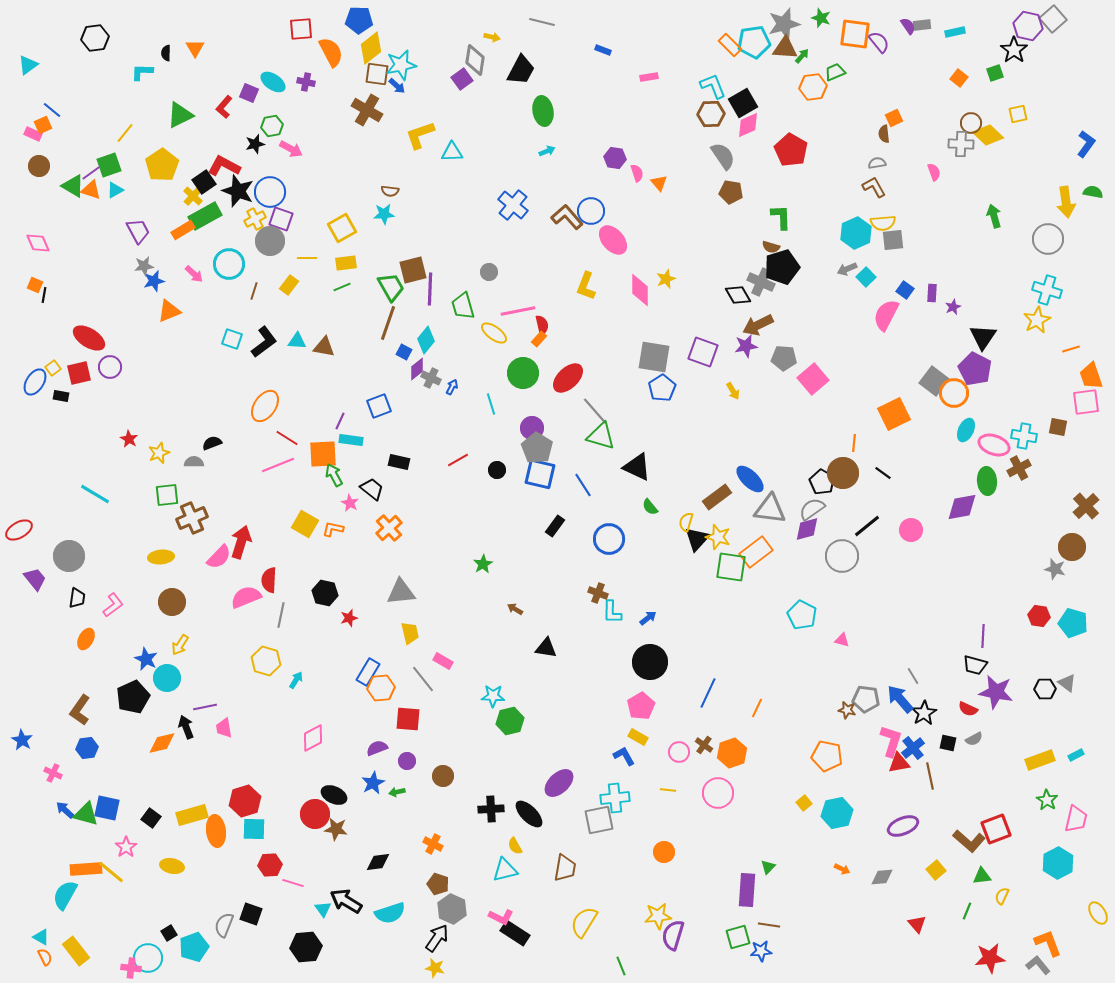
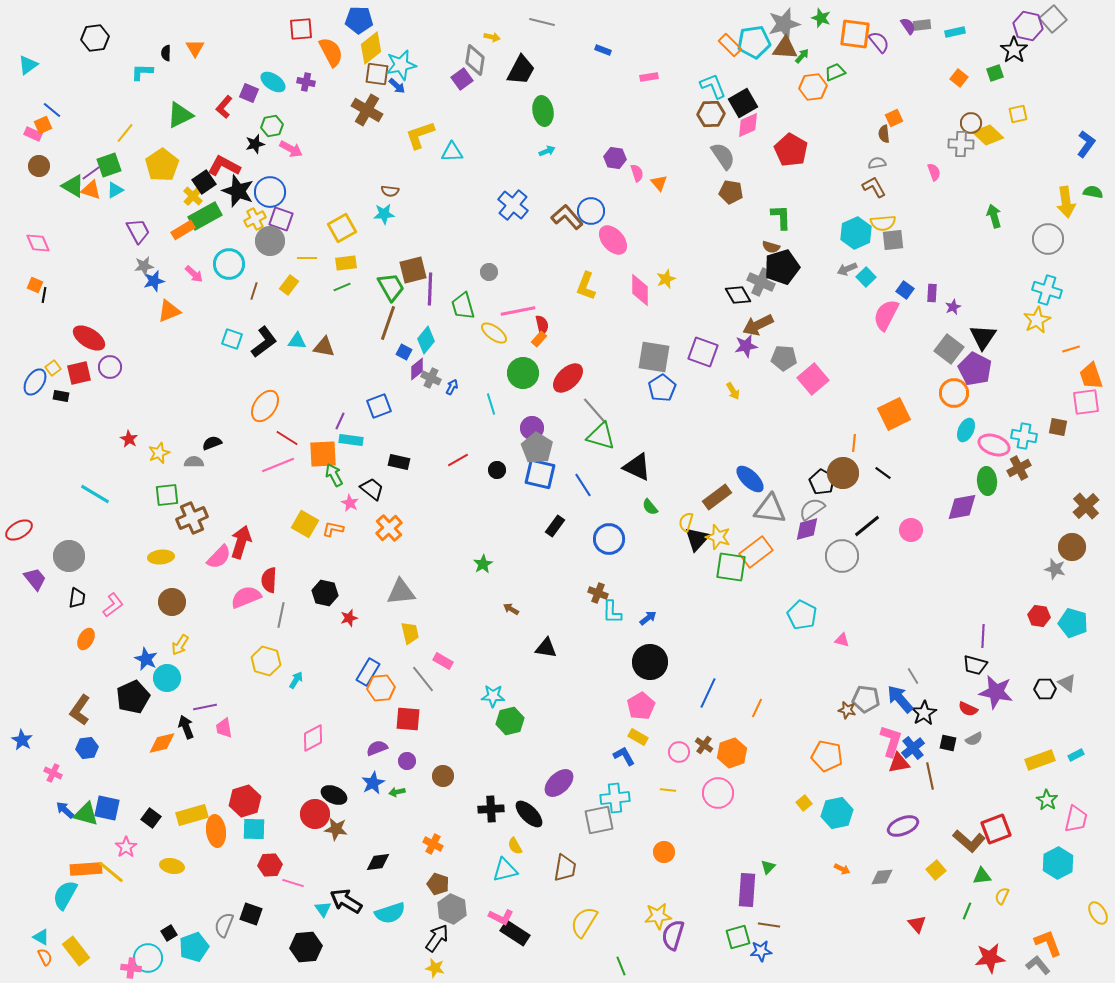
gray square at (934, 381): moved 15 px right, 32 px up
brown arrow at (515, 609): moved 4 px left
